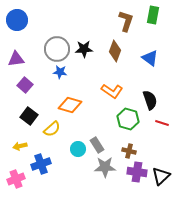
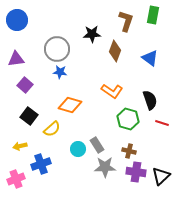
black star: moved 8 px right, 15 px up
purple cross: moved 1 px left
